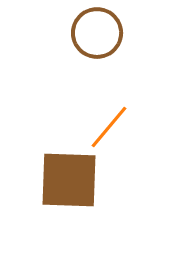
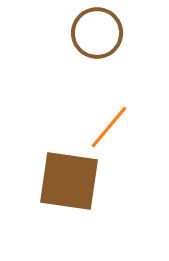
brown square: moved 1 px down; rotated 6 degrees clockwise
